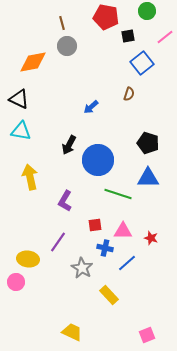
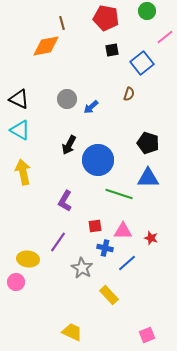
red pentagon: moved 1 px down
black square: moved 16 px left, 14 px down
gray circle: moved 53 px down
orange diamond: moved 13 px right, 16 px up
cyan triangle: moved 1 px left, 1 px up; rotated 20 degrees clockwise
yellow arrow: moved 7 px left, 5 px up
green line: moved 1 px right
red square: moved 1 px down
